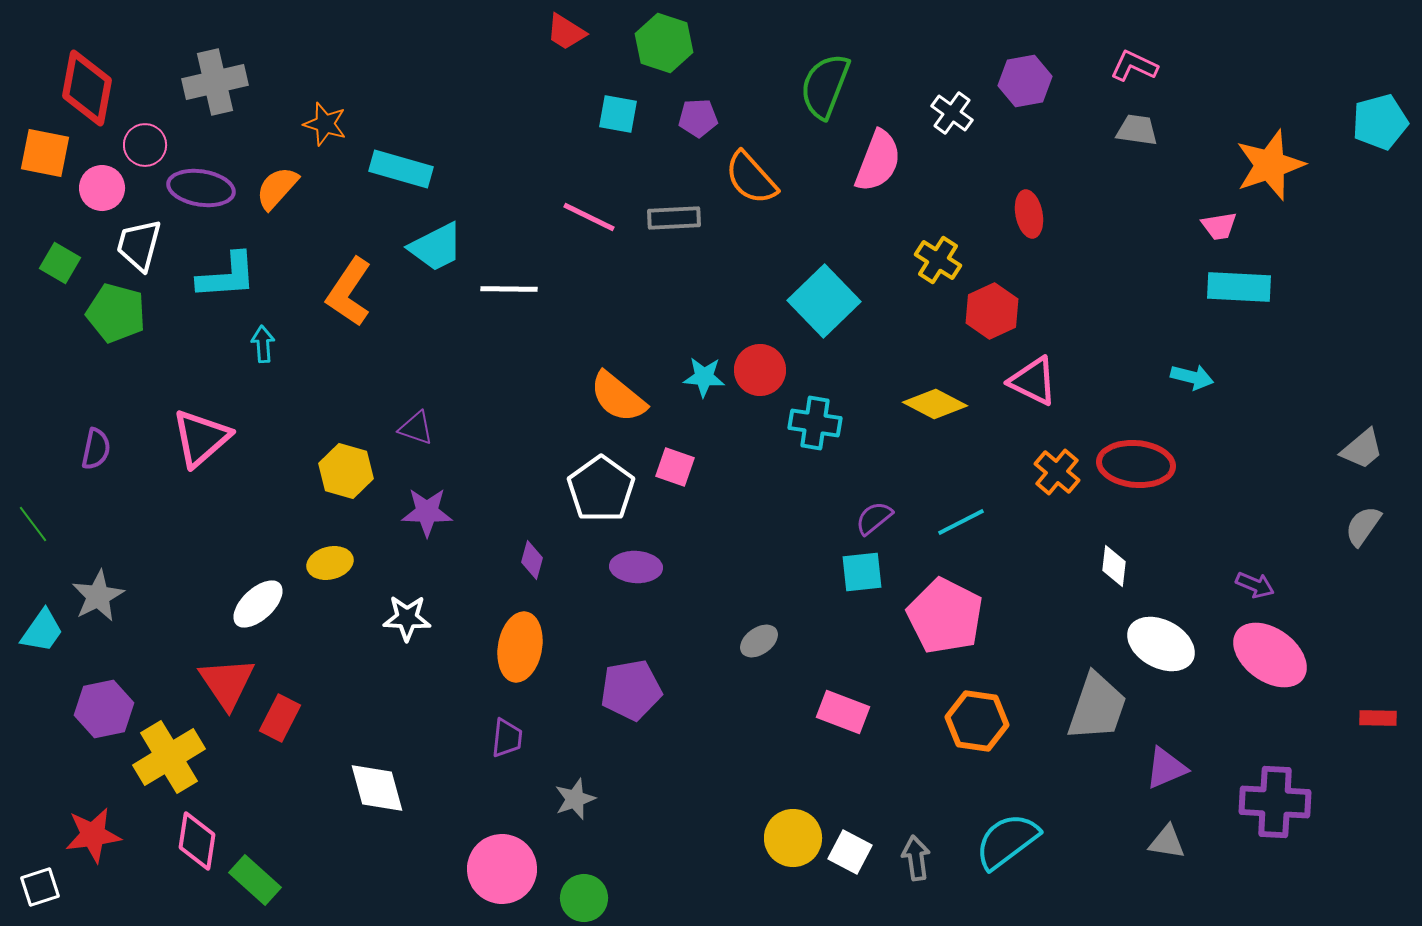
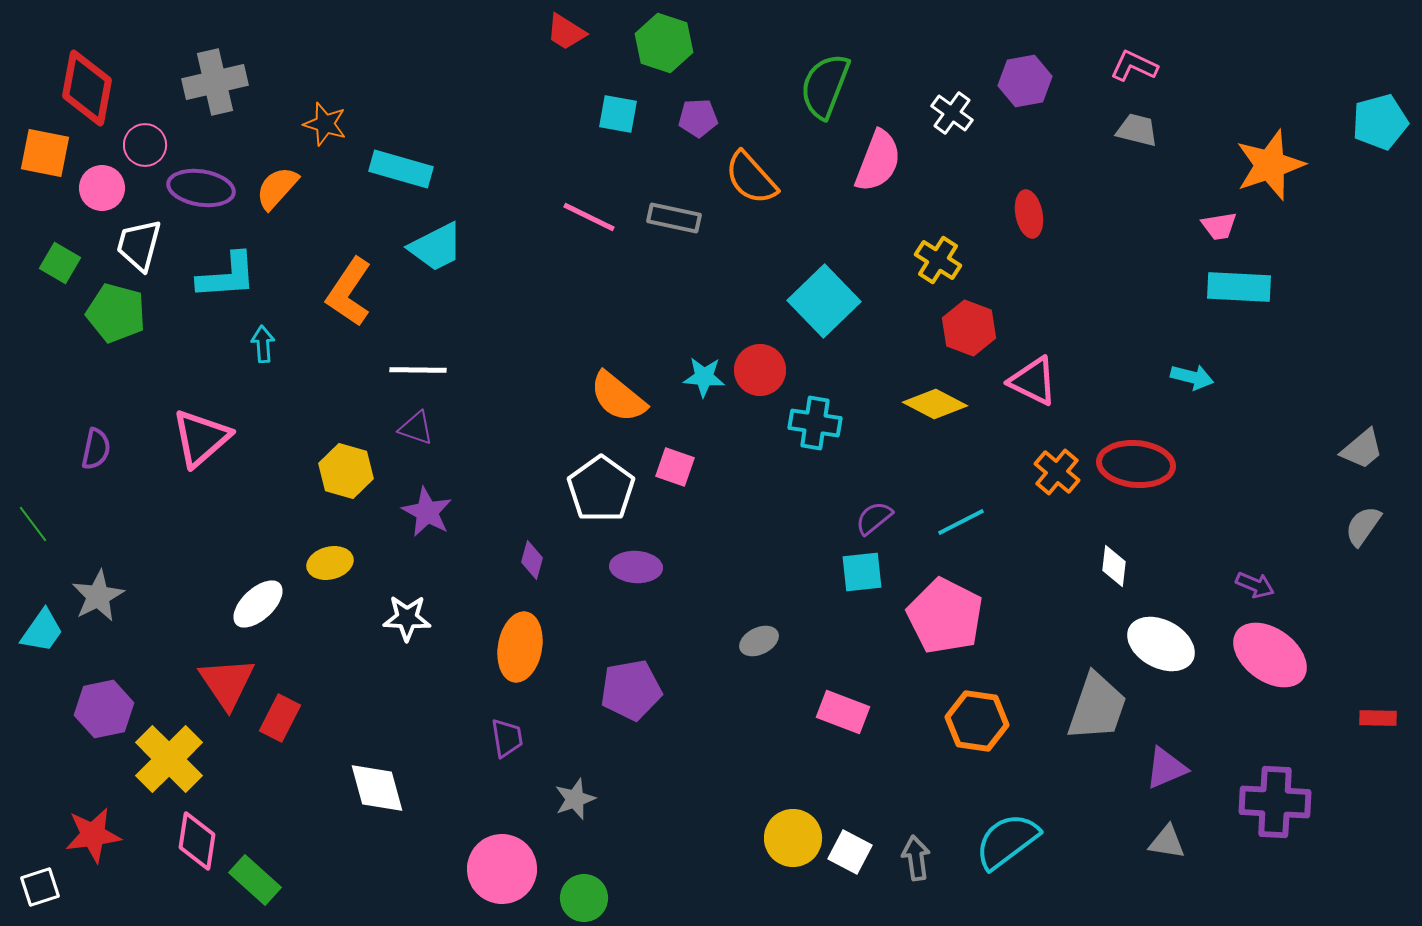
gray trapezoid at (1137, 130): rotated 6 degrees clockwise
gray rectangle at (674, 218): rotated 15 degrees clockwise
white line at (509, 289): moved 91 px left, 81 px down
red hexagon at (992, 311): moved 23 px left, 17 px down; rotated 14 degrees counterclockwise
purple star at (427, 512): rotated 27 degrees clockwise
gray ellipse at (759, 641): rotated 9 degrees clockwise
purple trapezoid at (507, 738): rotated 15 degrees counterclockwise
yellow cross at (169, 757): moved 2 px down; rotated 14 degrees counterclockwise
